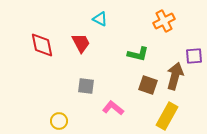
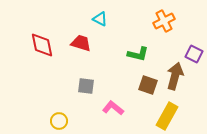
red trapezoid: rotated 45 degrees counterclockwise
purple square: moved 2 px up; rotated 30 degrees clockwise
